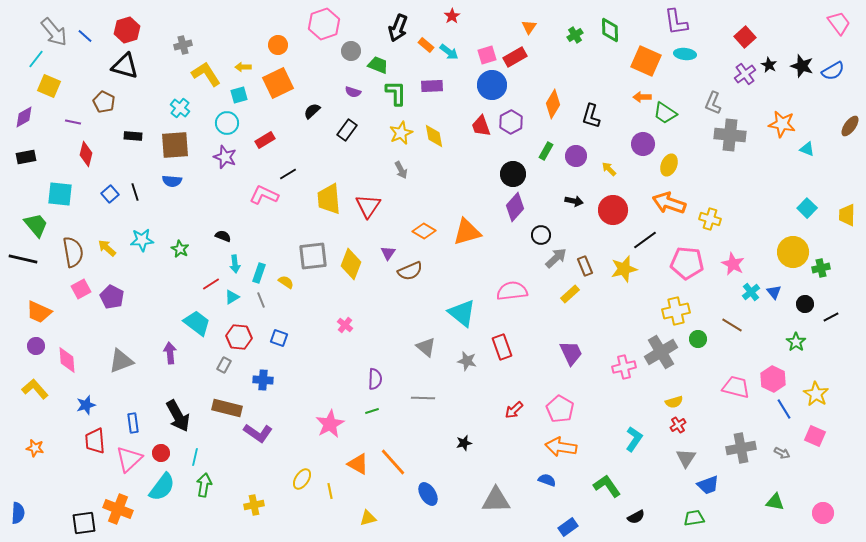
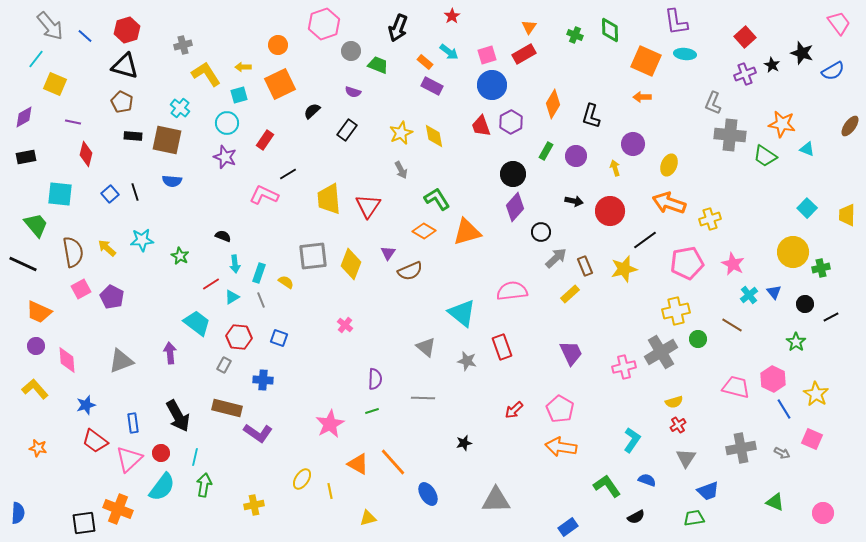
gray arrow at (54, 32): moved 4 px left, 6 px up
green cross at (575, 35): rotated 35 degrees counterclockwise
orange rectangle at (426, 45): moved 1 px left, 17 px down
red rectangle at (515, 57): moved 9 px right, 3 px up
black star at (769, 65): moved 3 px right
black star at (802, 66): moved 13 px up
purple cross at (745, 74): rotated 15 degrees clockwise
orange square at (278, 83): moved 2 px right, 1 px down
yellow square at (49, 86): moved 6 px right, 2 px up
purple rectangle at (432, 86): rotated 30 degrees clockwise
green L-shape at (396, 93): moved 41 px right, 106 px down; rotated 32 degrees counterclockwise
brown pentagon at (104, 102): moved 18 px right
green trapezoid at (665, 113): moved 100 px right, 43 px down
red rectangle at (265, 140): rotated 24 degrees counterclockwise
purple circle at (643, 144): moved 10 px left
brown square at (175, 145): moved 8 px left, 5 px up; rotated 16 degrees clockwise
yellow arrow at (609, 169): moved 6 px right, 1 px up; rotated 28 degrees clockwise
red circle at (613, 210): moved 3 px left, 1 px down
yellow cross at (710, 219): rotated 35 degrees counterclockwise
black circle at (541, 235): moved 3 px up
green star at (180, 249): moved 7 px down
black line at (23, 259): moved 5 px down; rotated 12 degrees clockwise
pink pentagon at (687, 263): rotated 16 degrees counterclockwise
cyan cross at (751, 292): moved 2 px left, 3 px down
pink square at (815, 436): moved 3 px left, 3 px down
cyan L-shape at (634, 439): moved 2 px left, 1 px down
red trapezoid at (95, 441): rotated 48 degrees counterclockwise
orange star at (35, 448): moved 3 px right
blue semicircle at (547, 480): moved 100 px right
blue trapezoid at (708, 485): moved 6 px down
green triangle at (775, 502): rotated 12 degrees clockwise
